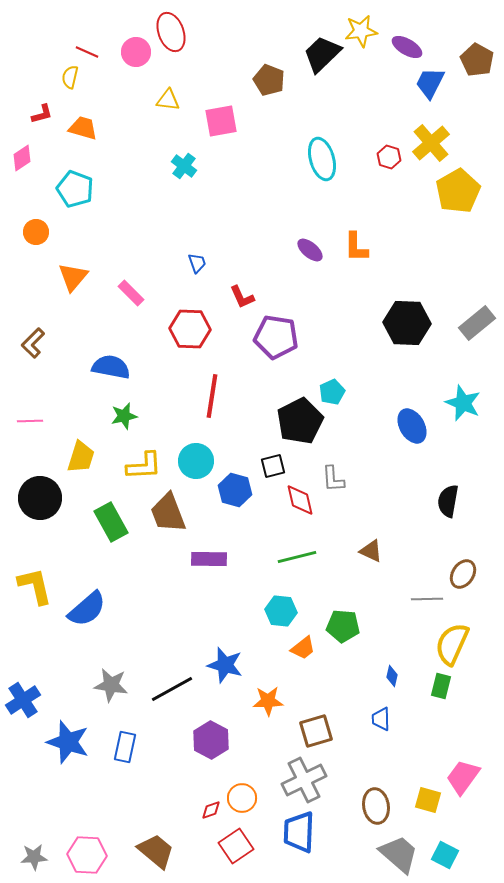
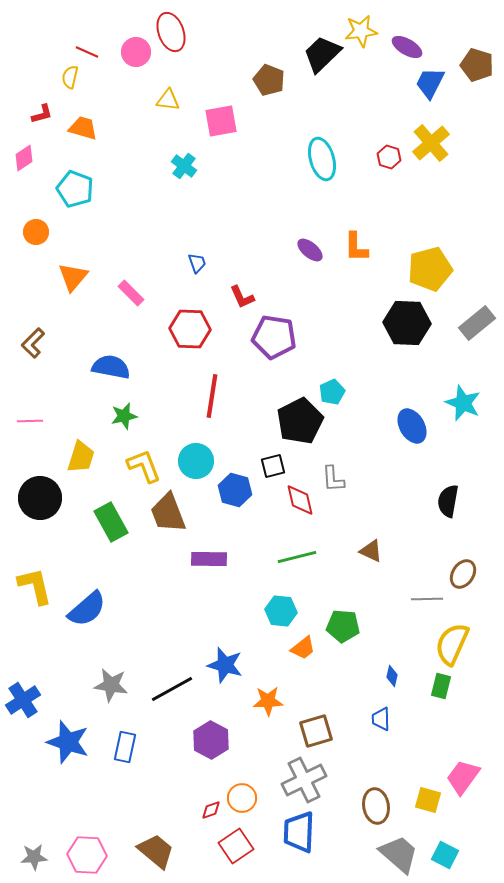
brown pentagon at (477, 60): moved 5 px down; rotated 12 degrees counterclockwise
pink diamond at (22, 158): moved 2 px right
yellow pentagon at (458, 191): moved 28 px left, 78 px down; rotated 15 degrees clockwise
purple pentagon at (276, 337): moved 2 px left
yellow L-shape at (144, 466): rotated 108 degrees counterclockwise
